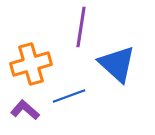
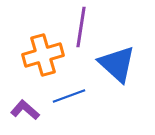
orange cross: moved 12 px right, 9 px up
